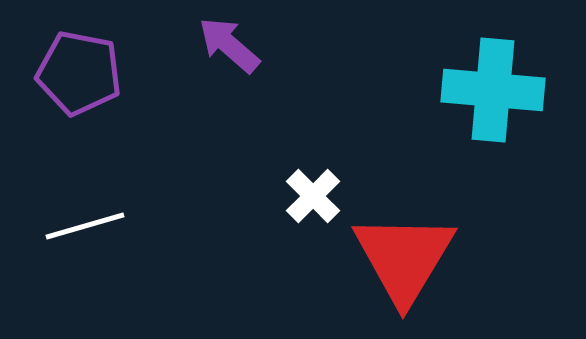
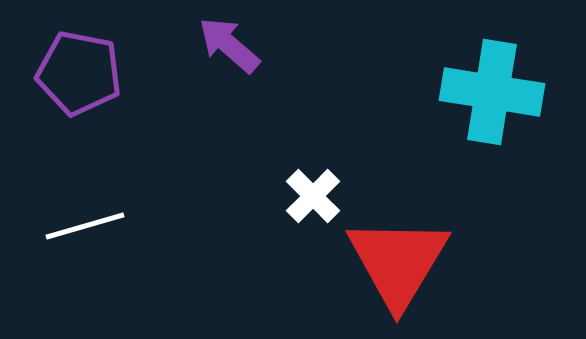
cyan cross: moved 1 px left, 2 px down; rotated 4 degrees clockwise
red triangle: moved 6 px left, 4 px down
